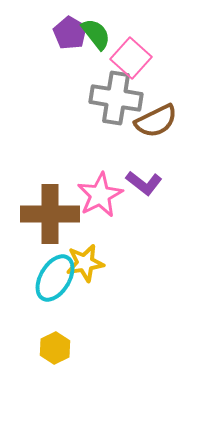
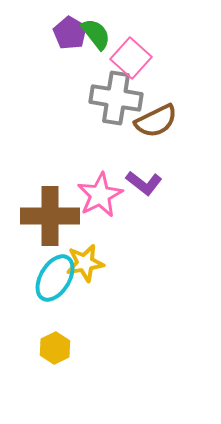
brown cross: moved 2 px down
